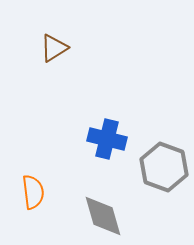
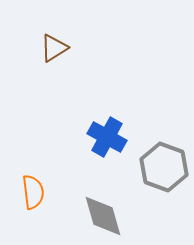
blue cross: moved 2 px up; rotated 15 degrees clockwise
